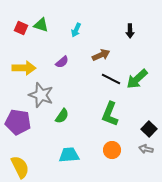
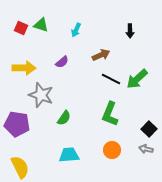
green semicircle: moved 2 px right, 2 px down
purple pentagon: moved 1 px left, 2 px down
